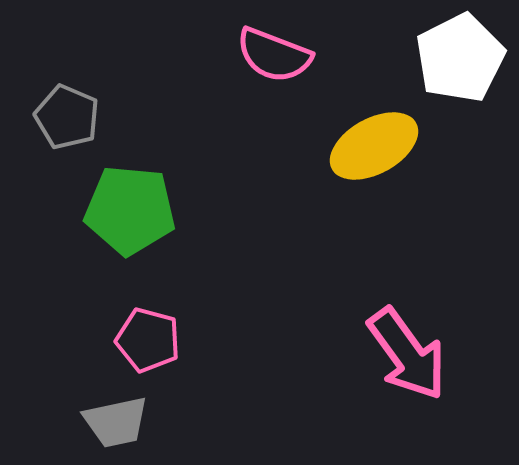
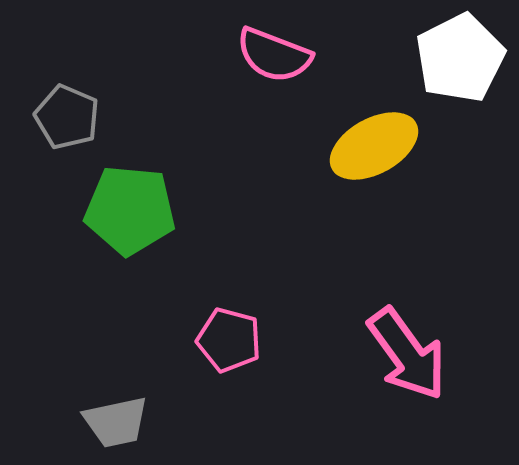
pink pentagon: moved 81 px right
